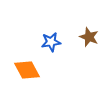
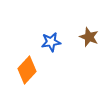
orange diamond: rotated 72 degrees clockwise
